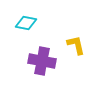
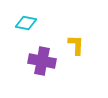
yellow L-shape: rotated 15 degrees clockwise
